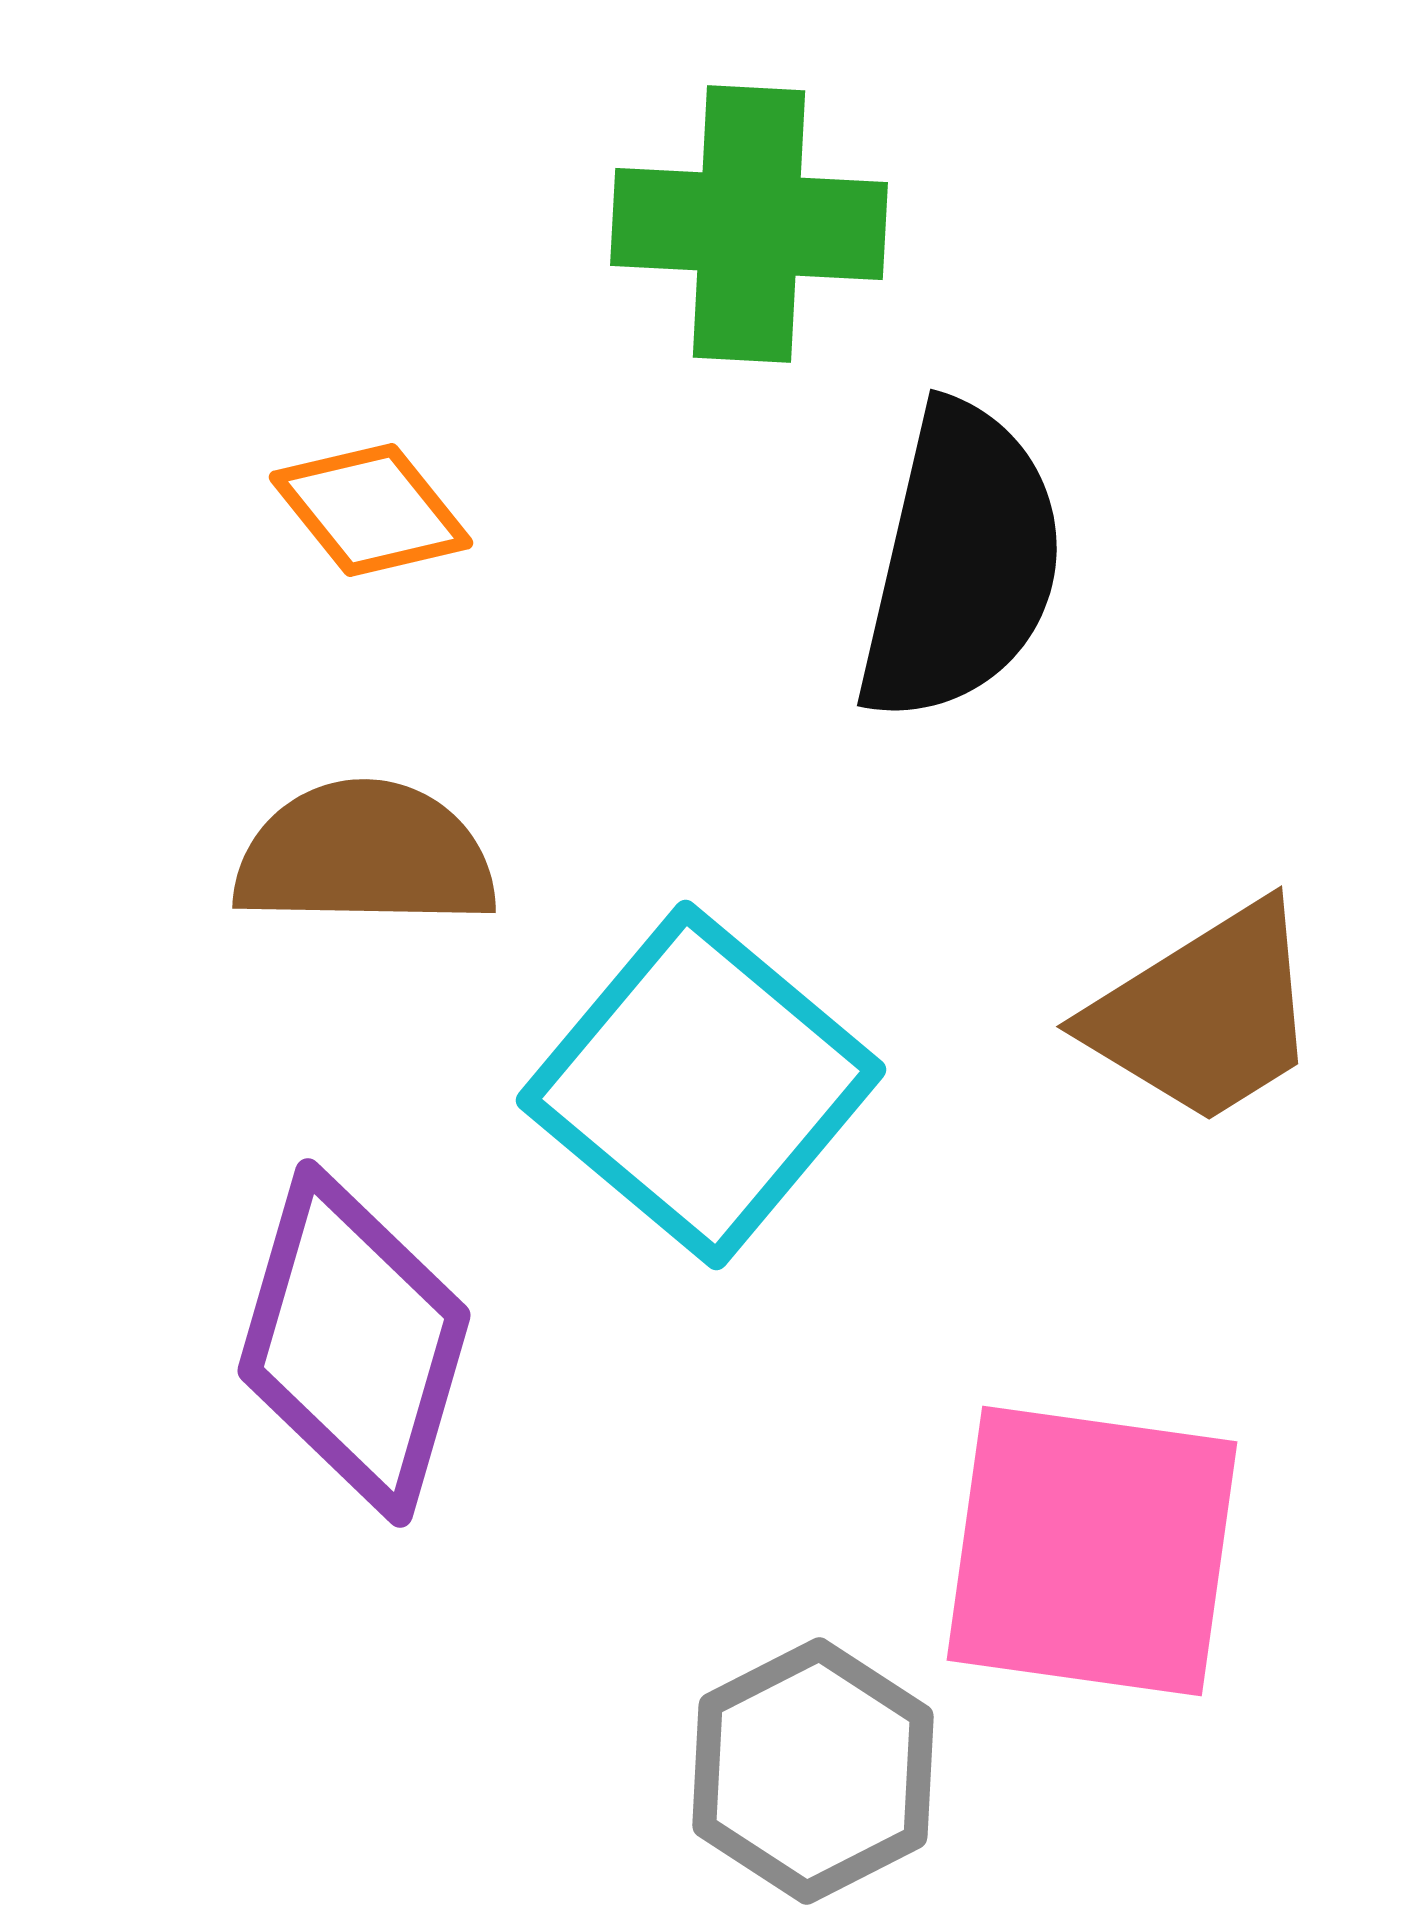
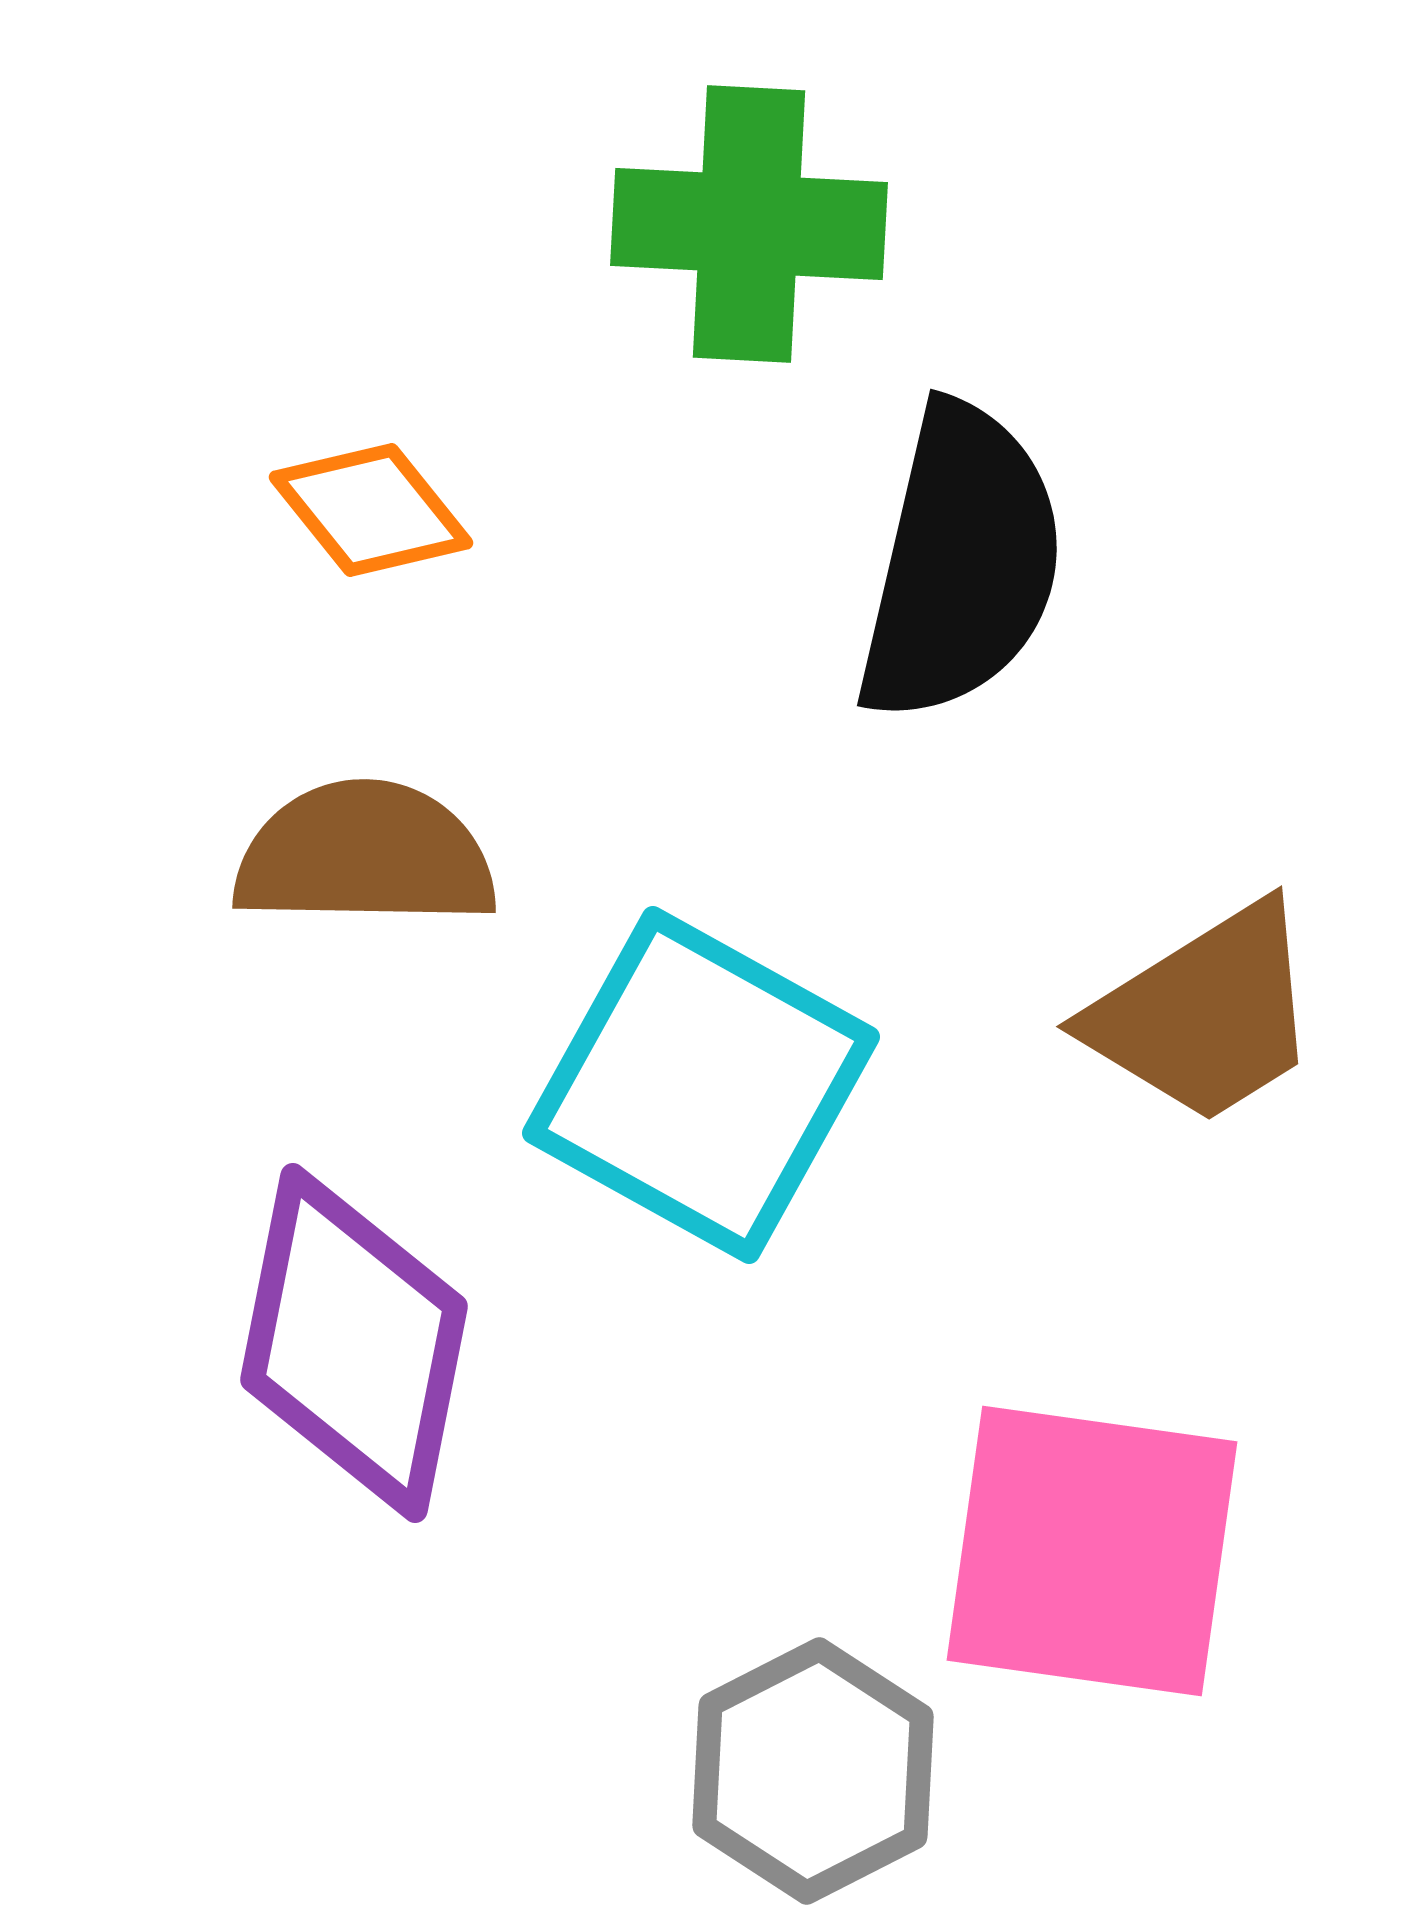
cyan square: rotated 11 degrees counterclockwise
purple diamond: rotated 5 degrees counterclockwise
